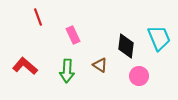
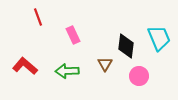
brown triangle: moved 5 px right, 1 px up; rotated 28 degrees clockwise
green arrow: rotated 85 degrees clockwise
